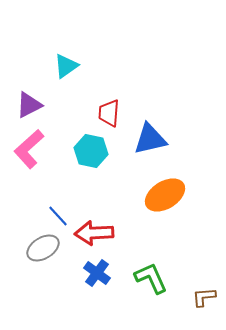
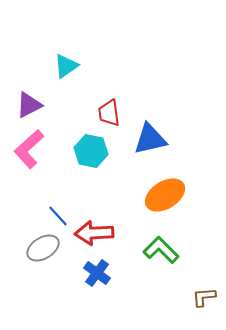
red trapezoid: rotated 12 degrees counterclockwise
green L-shape: moved 10 px right, 28 px up; rotated 21 degrees counterclockwise
